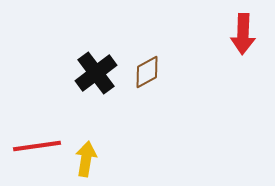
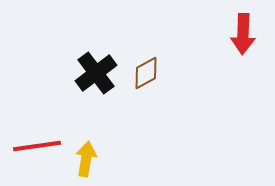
brown diamond: moved 1 px left, 1 px down
